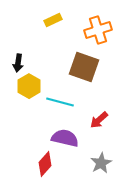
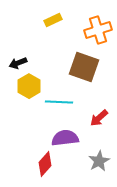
black arrow: rotated 60 degrees clockwise
cyan line: moved 1 px left; rotated 12 degrees counterclockwise
red arrow: moved 2 px up
purple semicircle: rotated 20 degrees counterclockwise
gray star: moved 2 px left, 2 px up
